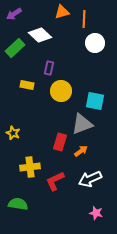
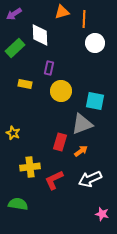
white diamond: rotated 45 degrees clockwise
yellow rectangle: moved 2 px left, 1 px up
red L-shape: moved 1 px left, 1 px up
pink star: moved 6 px right, 1 px down
